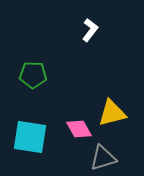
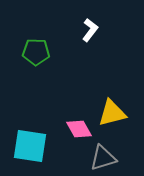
green pentagon: moved 3 px right, 23 px up
cyan square: moved 9 px down
